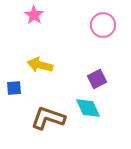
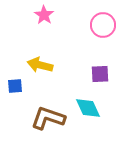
pink star: moved 10 px right
purple square: moved 3 px right, 5 px up; rotated 24 degrees clockwise
blue square: moved 1 px right, 2 px up
